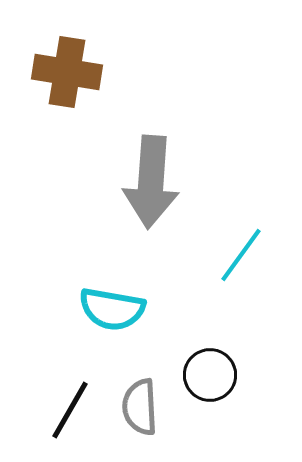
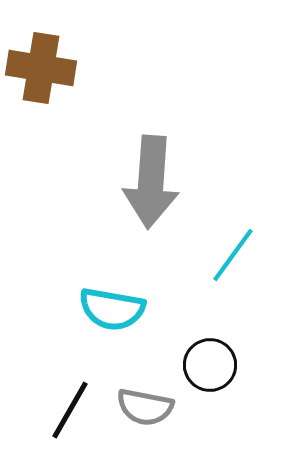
brown cross: moved 26 px left, 4 px up
cyan line: moved 8 px left
black circle: moved 10 px up
gray semicircle: moved 5 px right; rotated 76 degrees counterclockwise
